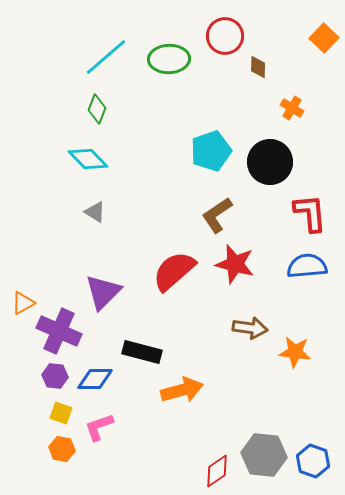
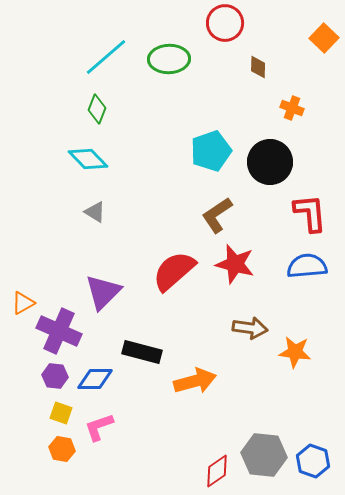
red circle: moved 13 px up
orange cross: rotated 10 degrees counterclockwise
orange arrow: moved 13 px right, 9 px up
